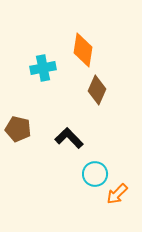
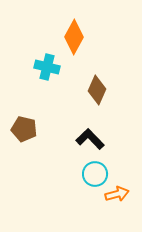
orange diamond: moved 9 px left, 13 px up; rotated 20 degrees clockwise
cyan cross: moved 4 px right, 1 px up; rotated 25 degrees clockwise
brown pentagon: moved 6 px right
black L-shape: moved 21 px right, 1 px down
orange arrow: rotated 150 degrees counterclockwise
